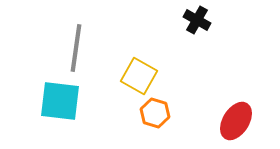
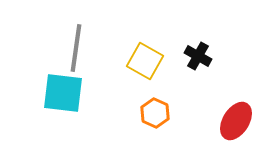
black cross: moved 1 px right, 36 px down
yellow square: moved 6 px right, 15 px up
cyan square: moved 3 px right, 8 px up
orange hexagon: rotated 8 degrees clockwise
